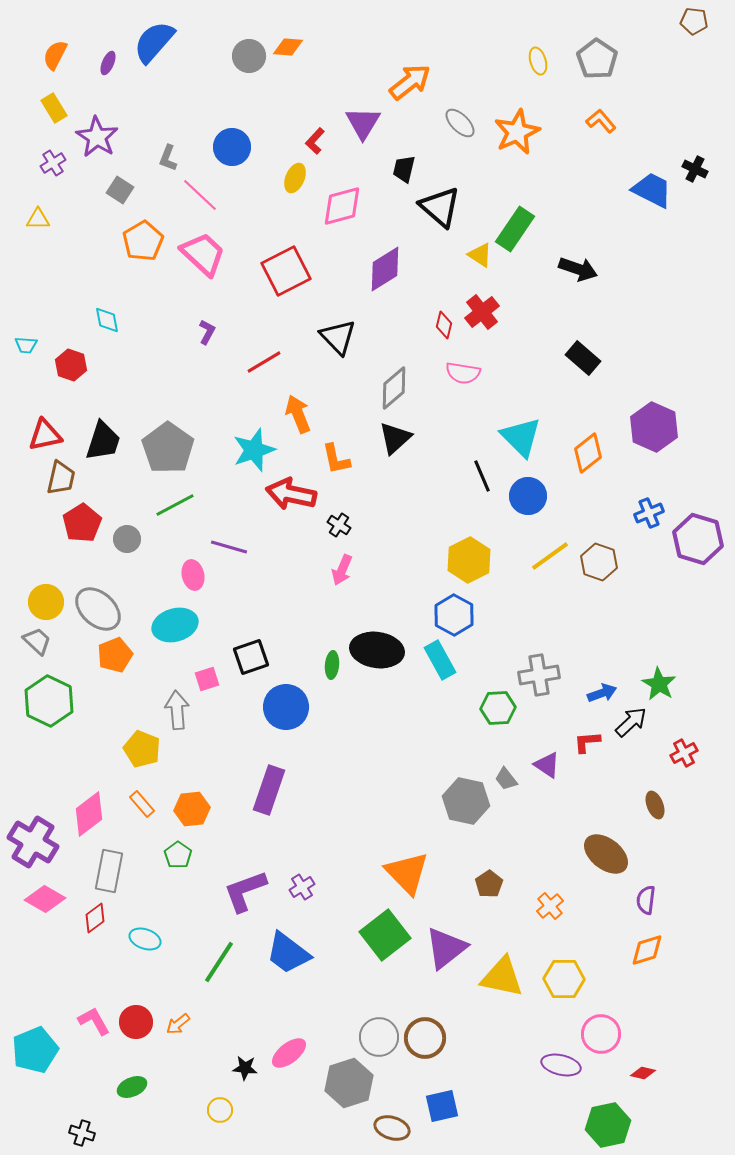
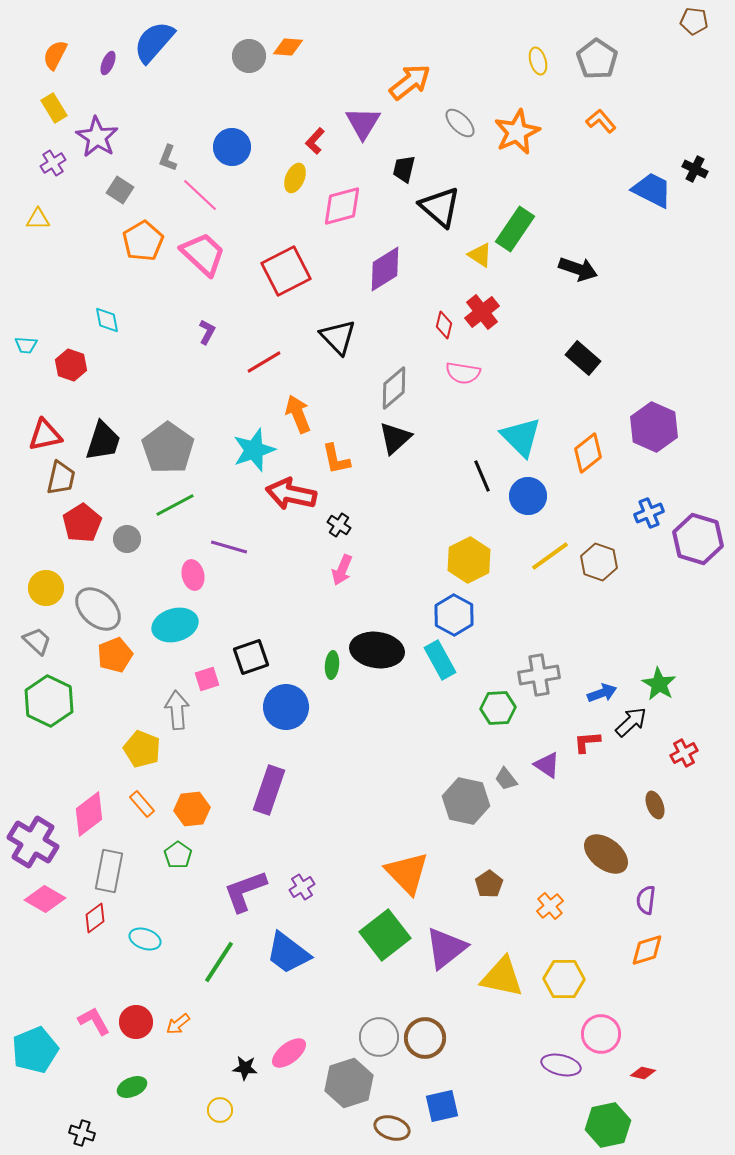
yellow circle at (46, 602): moved 14 px up
